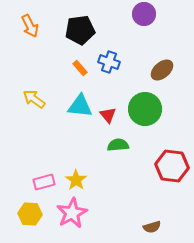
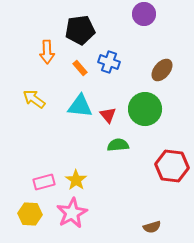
orange arrow: moved 17 px right, 26 px down; rotated 25 degrees clockwise
brown ellipse: rotated 10 degrees counterclockwise
